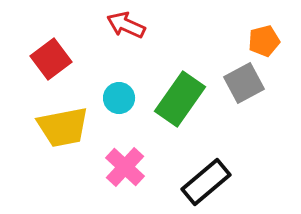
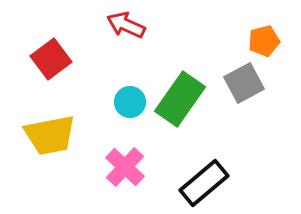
cyan circle: moved 11 px right, 4 px down
yellow trapezoid: moved 13 px left, 8 px down
black rectangle: moved 2 px left, 1 px down
